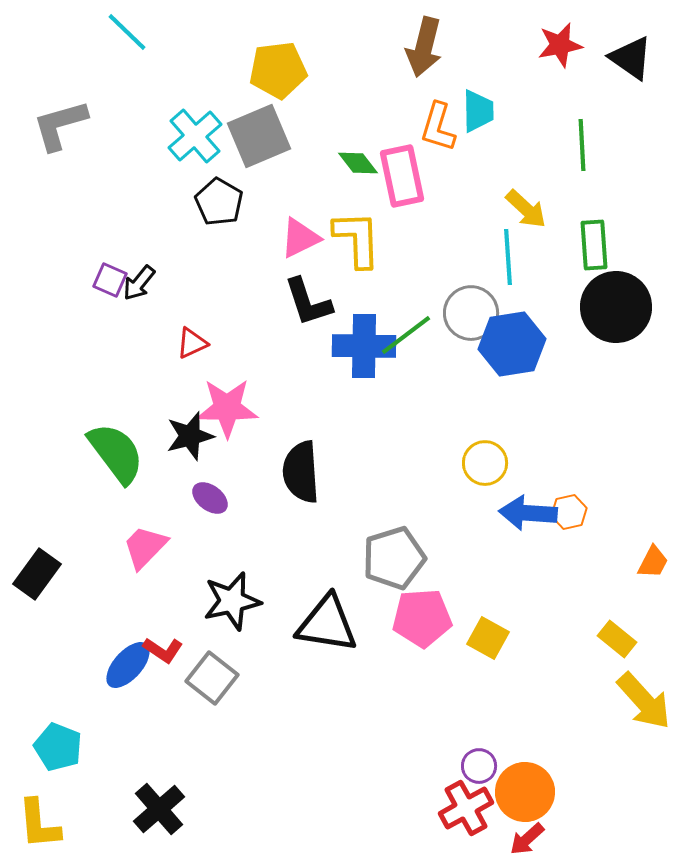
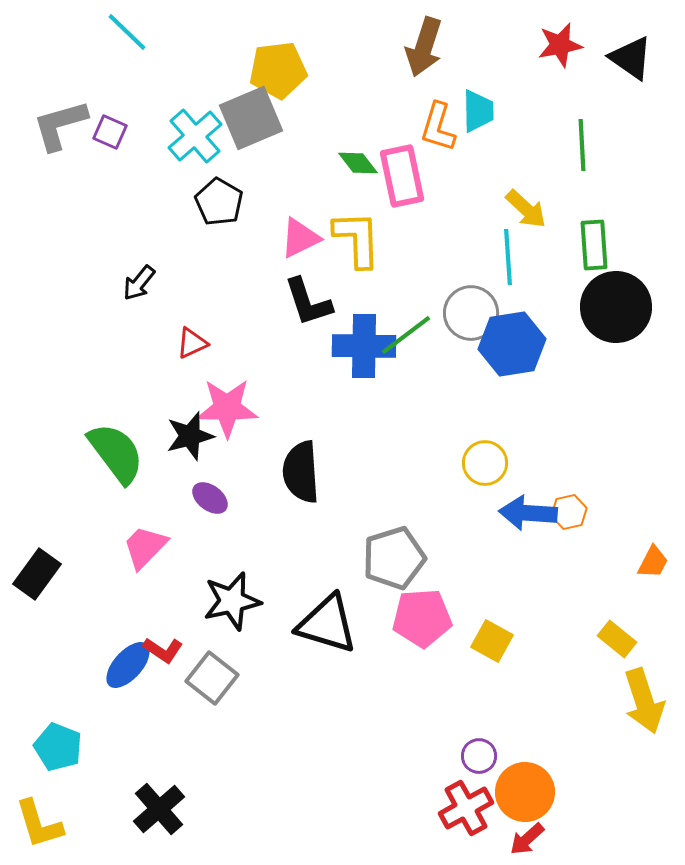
brown arrow at (424, 47): rotated 4 degrees clockwise
gray square at (259, 136): moved 8 px left, 18 px up
purple square at (110, 280): moved 148 px up
black triangle at (327, 624): rotated 8 degrees clockwise
yellow square at (488, 638): moved 4 px right, 3 px down
yellow arrow at (644, 701): rotated 24 degrees clockwise
purple circle at (479, 766): moved 10 px up
yellow L-shape at (39, 824): rotated 12 degrees counterclockwise
